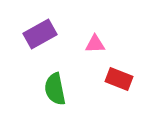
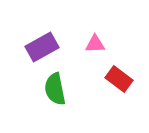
purple rectangle: moved 2 px right, 13 px down
red rectangle: rotated 16 degrees clockwise
